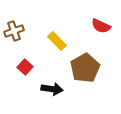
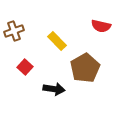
red semicircle: rotated 12 degrees counterclockwise
black arrow: moved 2 px right
